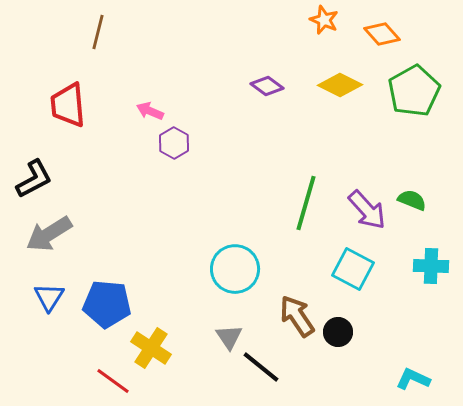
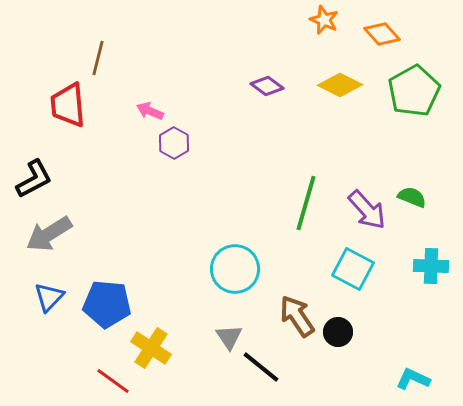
brown line: moved 26 px down
green semicircle: moved 3 px up
blue triangle: rotated 12 degrees clockwise
